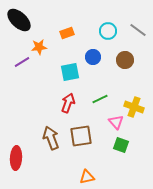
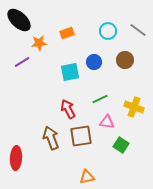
orange star: moved 4 px up
blue circle: moved 1 px right, 5 px down
red arrow: moved 6 px down; rotated 48 degrees counterclockwise
pink triangle: moved 9 px left; rotated 42 degrees counterclockwise
green square: rotated 14 degrees clockwise
